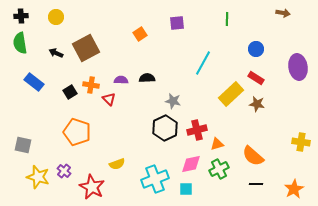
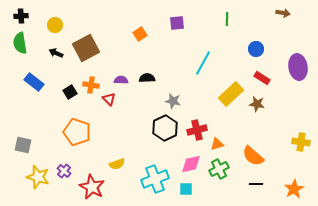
yellow circle: moved 1 px left, 8 px down
red rectangle: moved 6 px right
